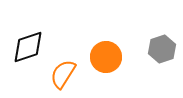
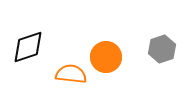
orange semicircle: moved 8 px right; rotated 64 degrees clockwise
